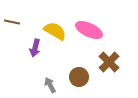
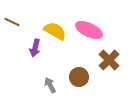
brown line: rotated 14 degrees clockwise
brown cross: moved 2 px up
